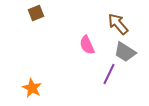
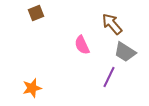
brown arrow: moved 6 px left
pink semicircle: moved 5 px left
purple line: moved 3 px down
orange star: rotated 30 degrees clockwise
